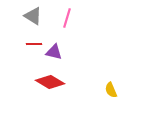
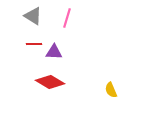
purple triangle: rotated 12 degrees counterclockwise
